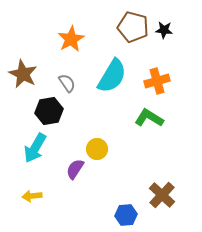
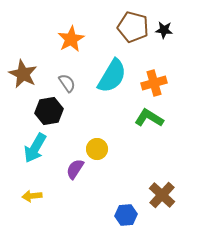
orange cross: moved 3 px left, 2 px down
